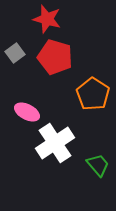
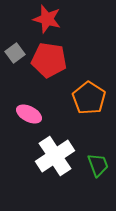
red pentagon: moved 6 px left, 3 px down; rotated 8 degrees counterclockwise
orange pentagon: moved 4 px left, 4 px down
pink ellipse: moved 2 px right, 2 px down
white cross: moved 13 px down
green trapezoid: rotated 20 degrees clockwise
